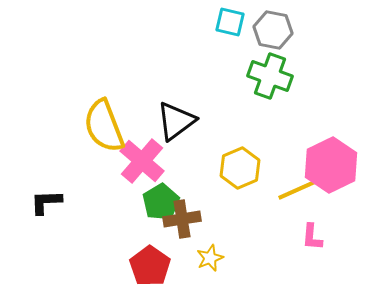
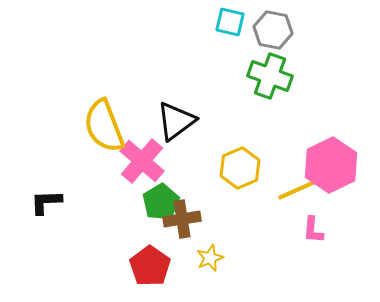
pink L-shape: moved 1 px right, 7 px up
